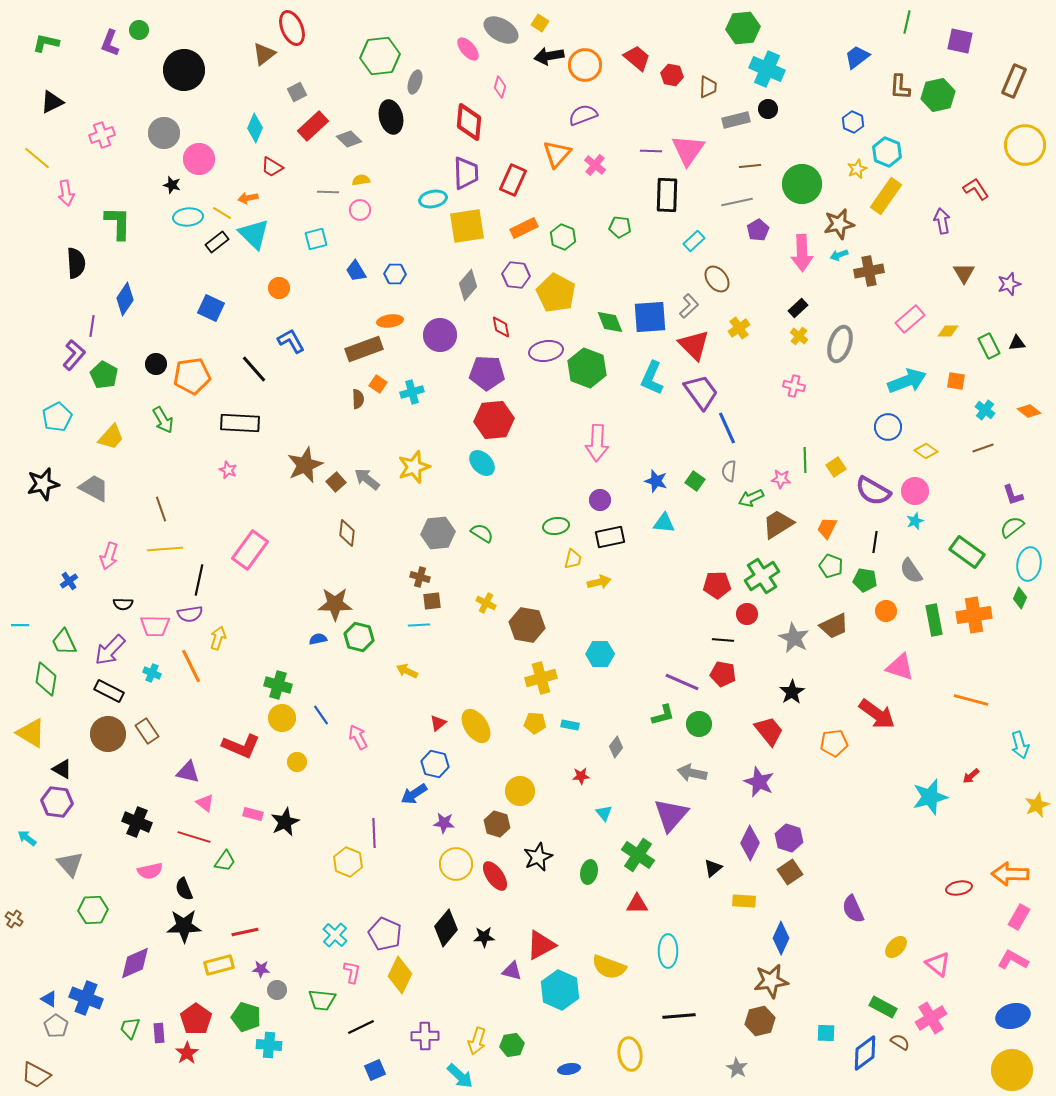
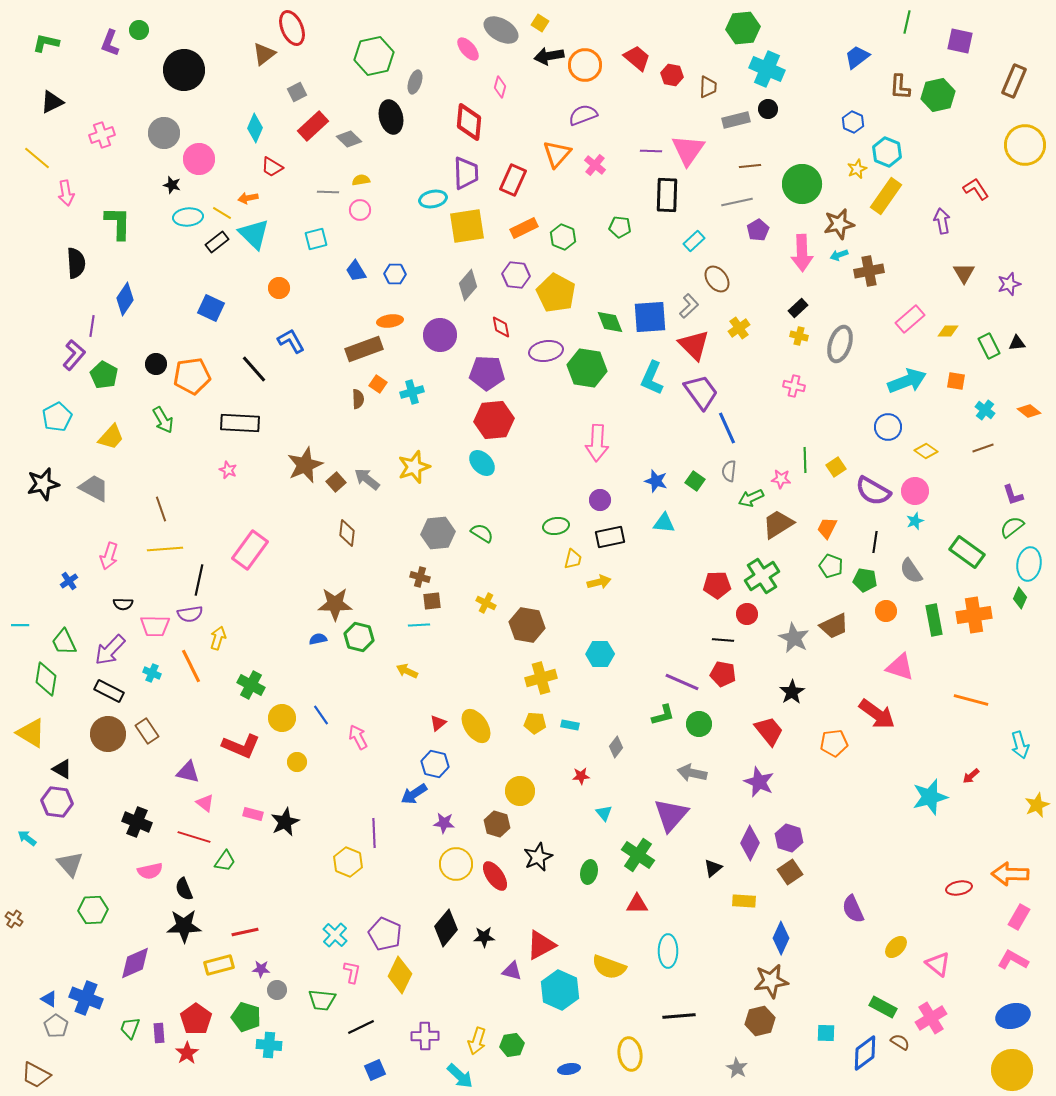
green hexagon at (380, 56): moved 6 px left; rotated 6 degrees counterclockwise
yellow cross at (799, 336): rotated 24 degrees counterclockwise
green hexagon at (587, 368): rotated 12 degrees counterclockwise
green cross at (278, 685): moved 27 px left; rotated 12 degrees clockwise
